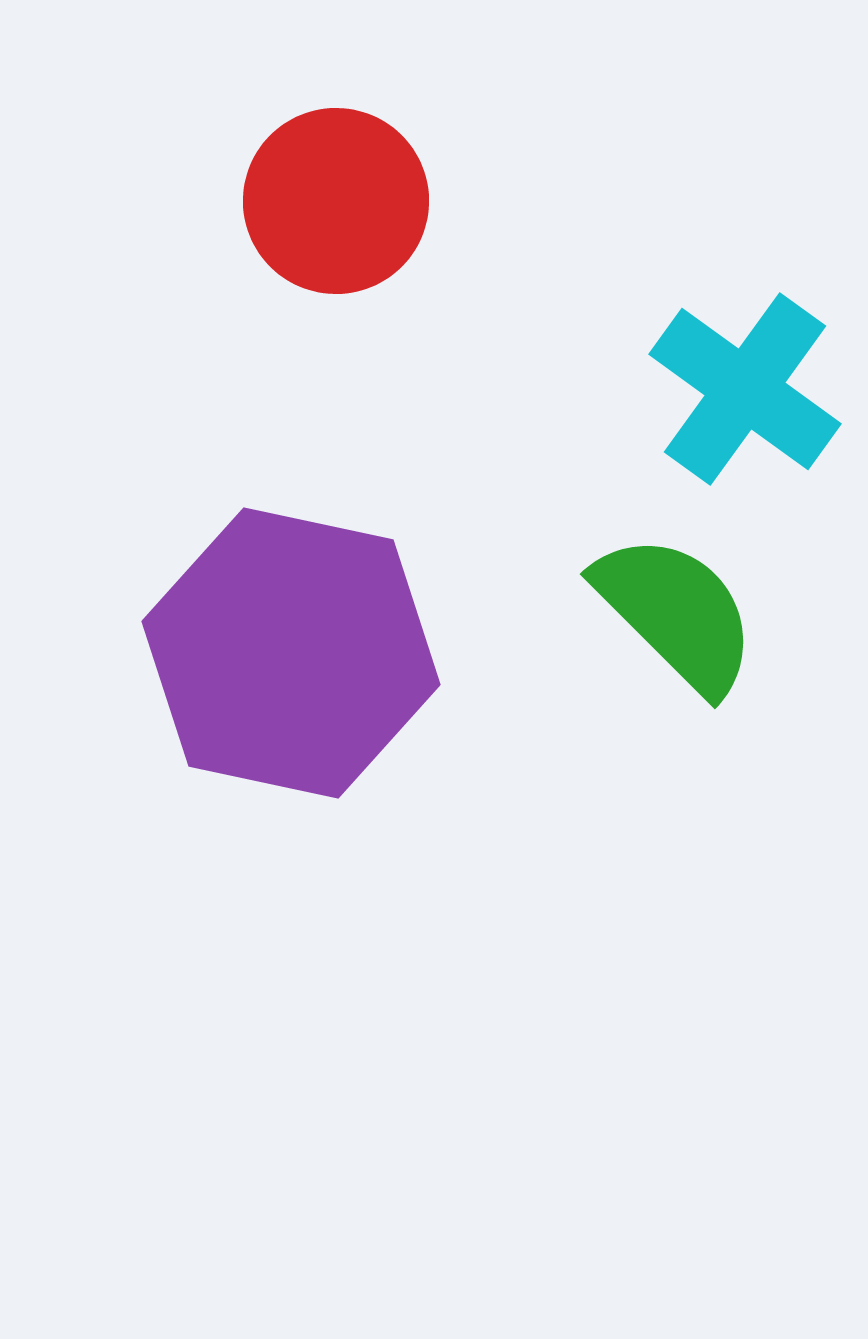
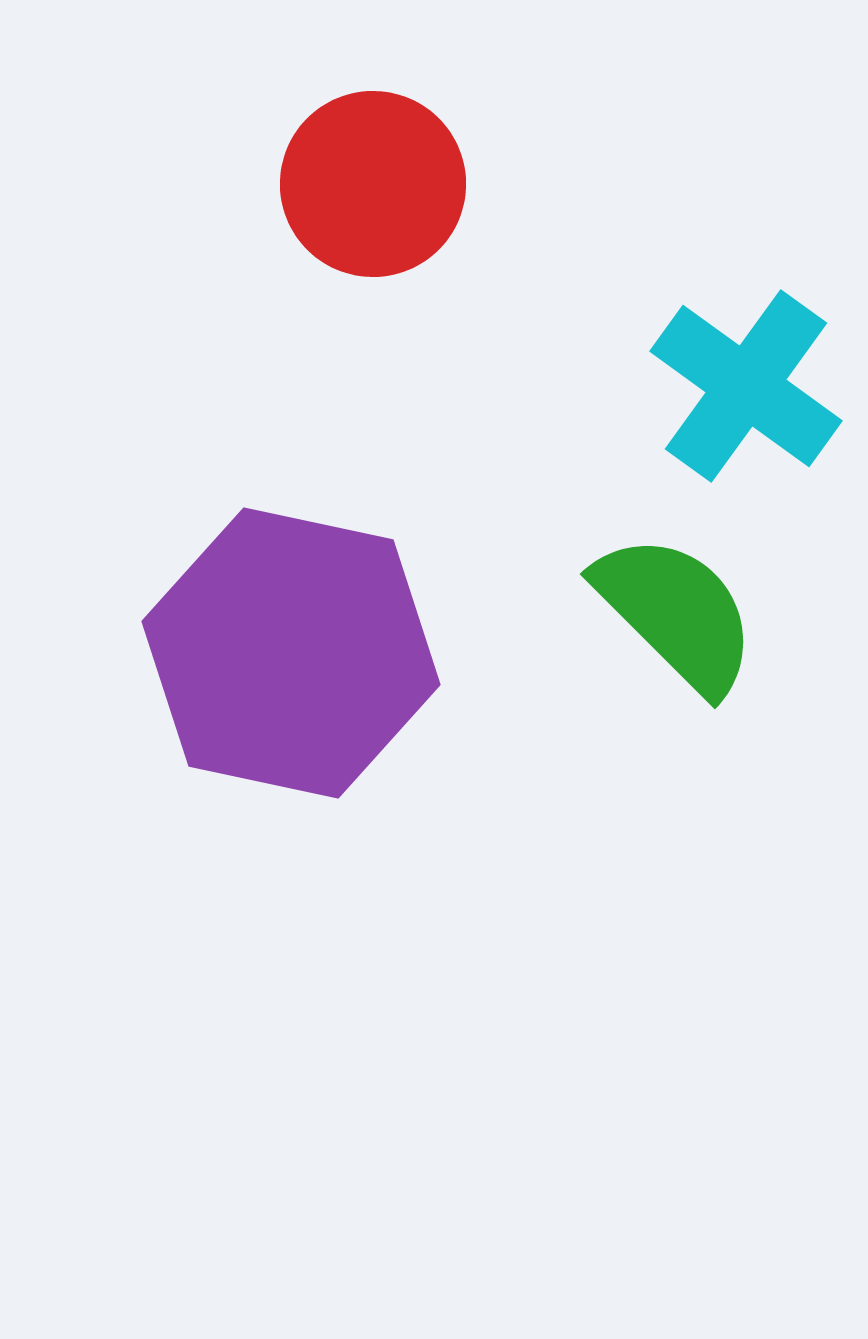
red circle: moved 37 px right, 17 px up
cyan cross: moved 1 px right, 3 px up
